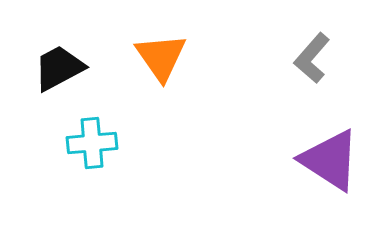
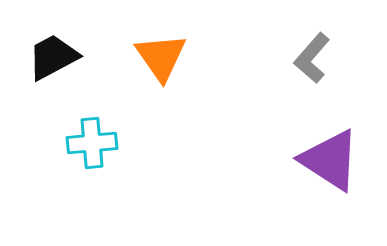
black trapezoid: moved 6 px left, 11 px up
